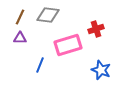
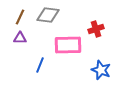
pink rectangle: rotated 16 degrees clockwise
